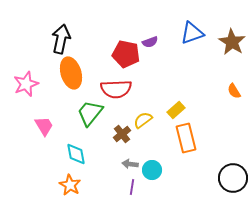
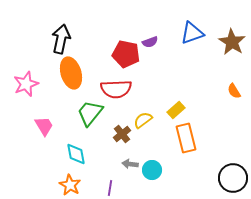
purple line: moved 22 px left, 1 px down
